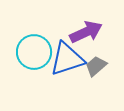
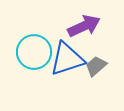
purple arrow: moved 2 px left, 6 px up
